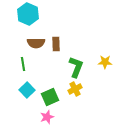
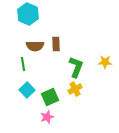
brown semicircle: moved 1 px left, 3 px down
